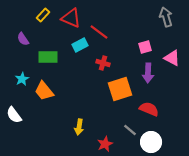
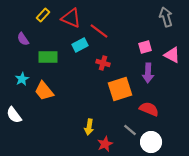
red line: moved 1 px up
pink triangle: moved 3 px up
yellow arrow: moved 10 px right
